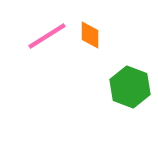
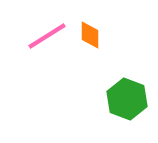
green hexagon: moved 3 px left, 12 px down
